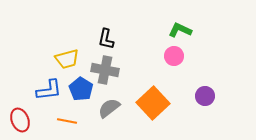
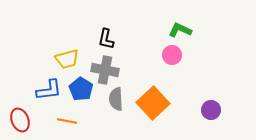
pink circle: moved 2 px left, 1 px up
purple circle: moved 6 px right, 14 px down
gray semicircle: moved 7 px right, 9 px up; rotated 55 degrees counterclockwise
